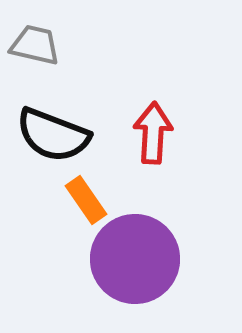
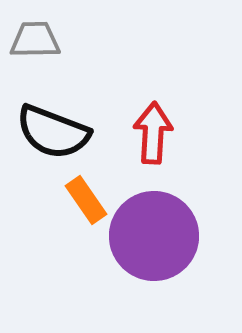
gray trapezoid: moved 5 px up; rotated 14 degrees counterclockwise
black semicircle: moved 3 px up
purple circle: moved 19 px right, 23 px up
